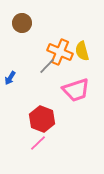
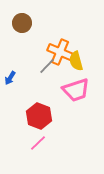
yellow semicircle: moved 6 px left, 10 px down
red hexagon: moved 3 px left, 3 px up
